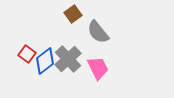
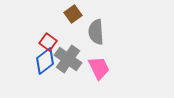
gray semicircle: moved 2 px left; rotated 35 degrees clockwise
red square: moved 21 px right, 12 px up
gray cross: rotated 12 degrees counterclockwise
pink trapezoid: moved 1 px right
